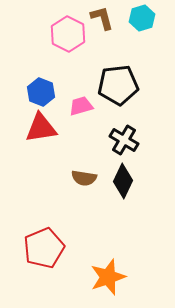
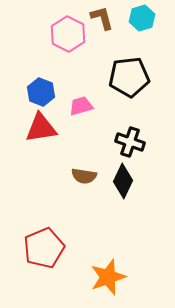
black pentagon: moved 11 px right, 8 px up
black cross: moved 6 px right, 2 px down; rotated 12 degrees counterclockwise
brown semicircle: moved 2 px up
